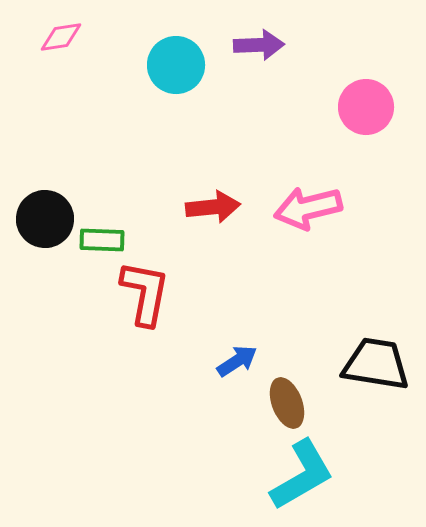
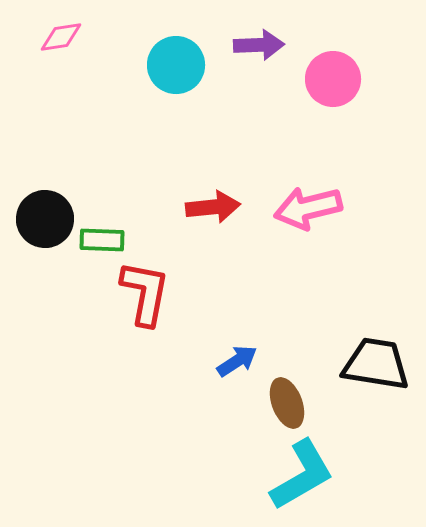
pink circle: moved 33 px left, 28 px up
